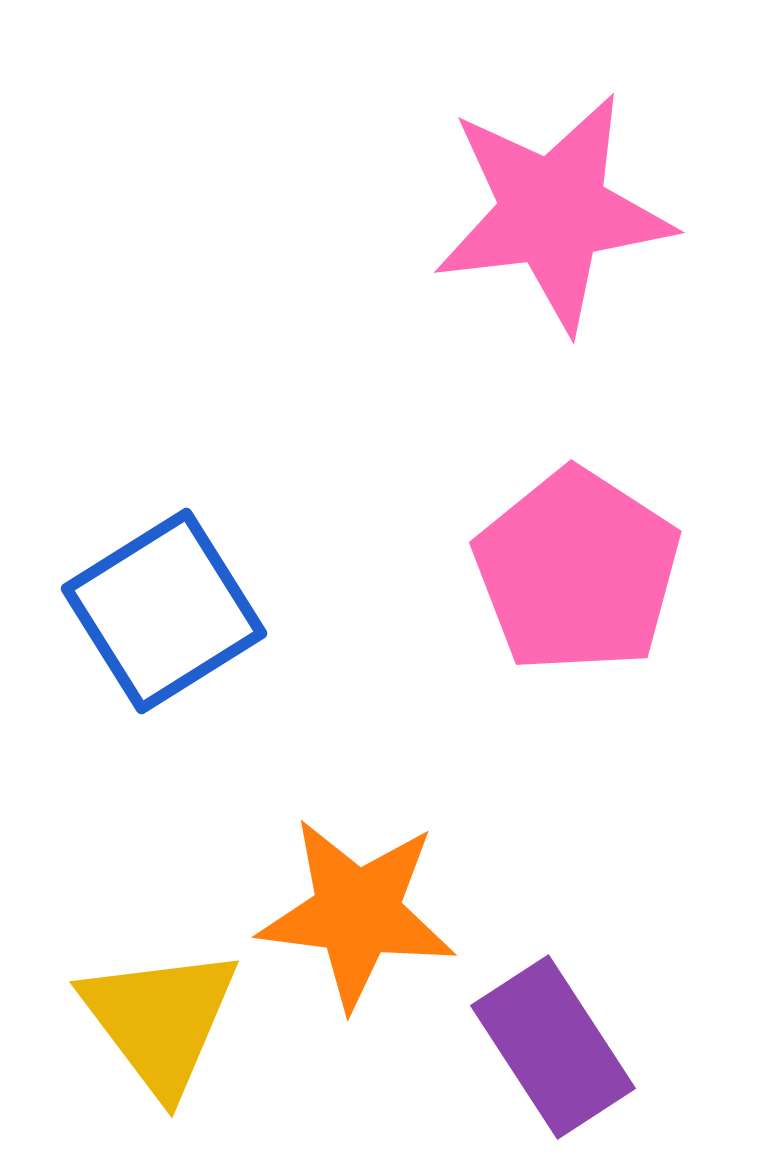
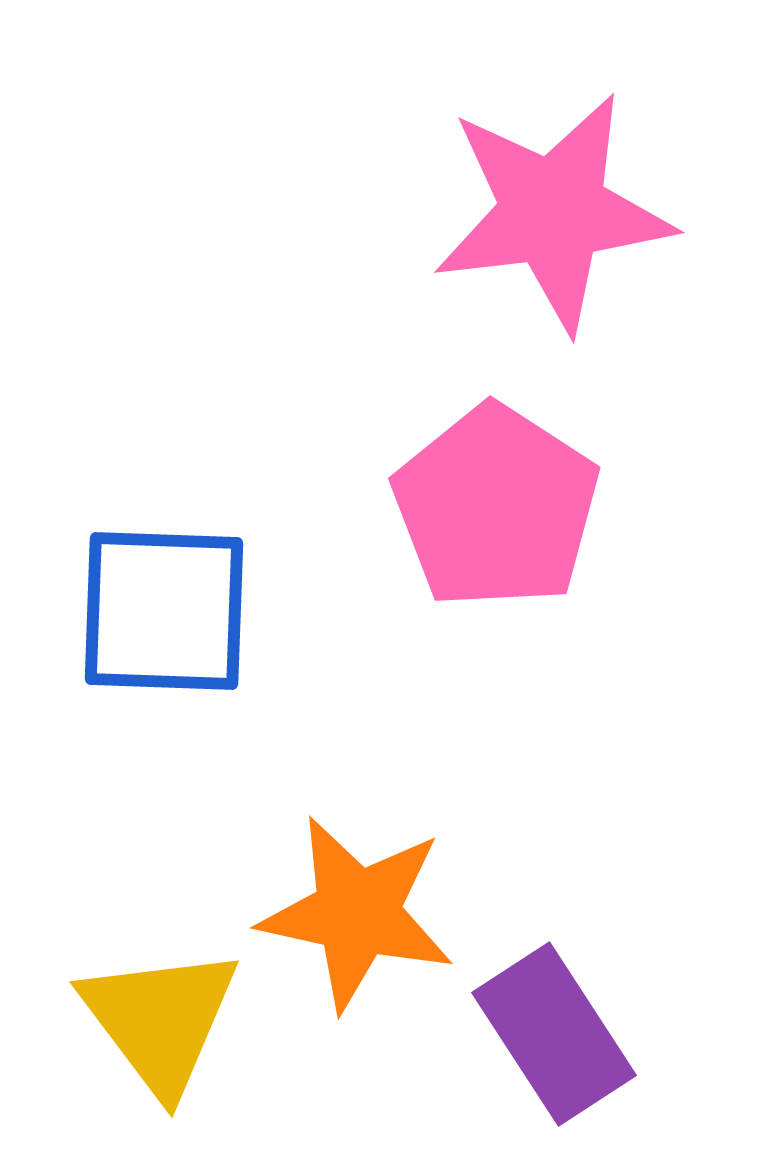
pink pentagon: moved 81 px left, 64 px up
blue square: rotated 34 degrees clockwise
orange star: rotated 5 degrees clockwise
purple rectangle: moved 1 px right, 13 px up
